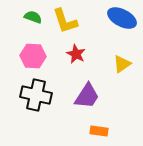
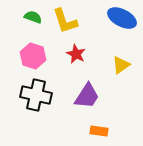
pink hexagon: rotated 15 degrees clockwise
yellow triangle: moved 1 px left, 1 px down
